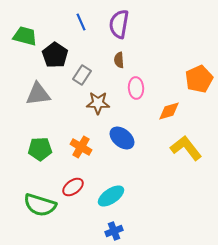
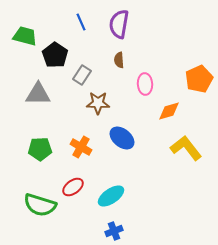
pink ellipse: moved 9 px right, 4 px up
gray triangle: rotated 8 degrees clockwise
